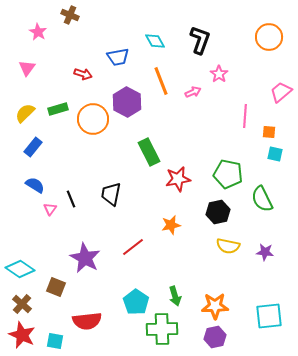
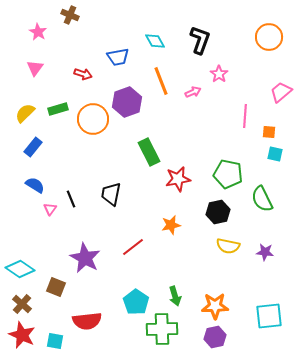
pink triangle at (27, 68): moved 8 px right
purple hexagon at (127, 102): rotated 12 degrees clockwise
